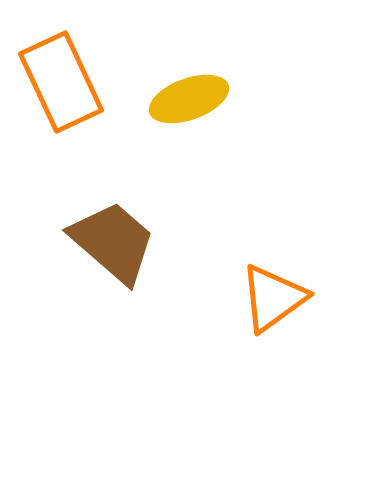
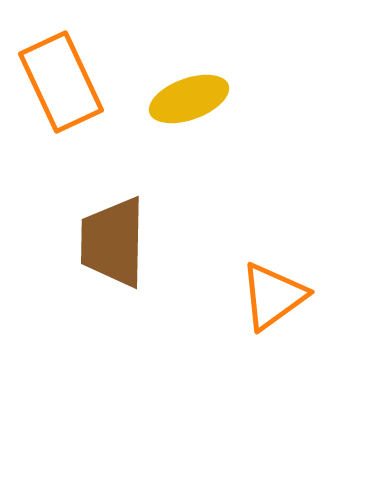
brown trapezoid: rotated 130 degrees counterclockwise
orange triangle: moved 2 px up
